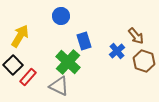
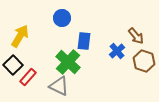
blue circle: moved 1 px right, 2 px down
blue rectangle: rotated 24 degrees clockwise
